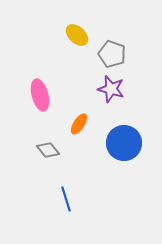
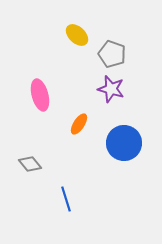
gray diamond: moved 18 px left, 14 px down
